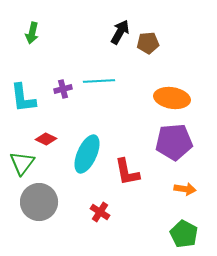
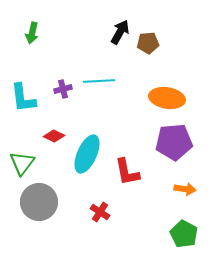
orange ellipse: moved 5 px left
red diamond: moved 8 px right, 3 px up
